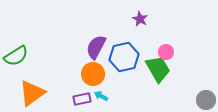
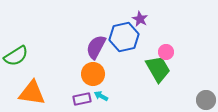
blue hexagon: moved 20 px up
orange triangle: rotated 44 degrees clockwise
